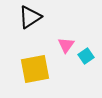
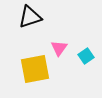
black triangle: rotated 15 degrees clockwise
pink triangle: moved 7 px left, 3 px down
